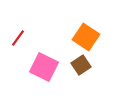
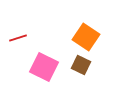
red line: rotated 36 degrees clockwise
brown square: rotated 30 degrees counterclockwise
